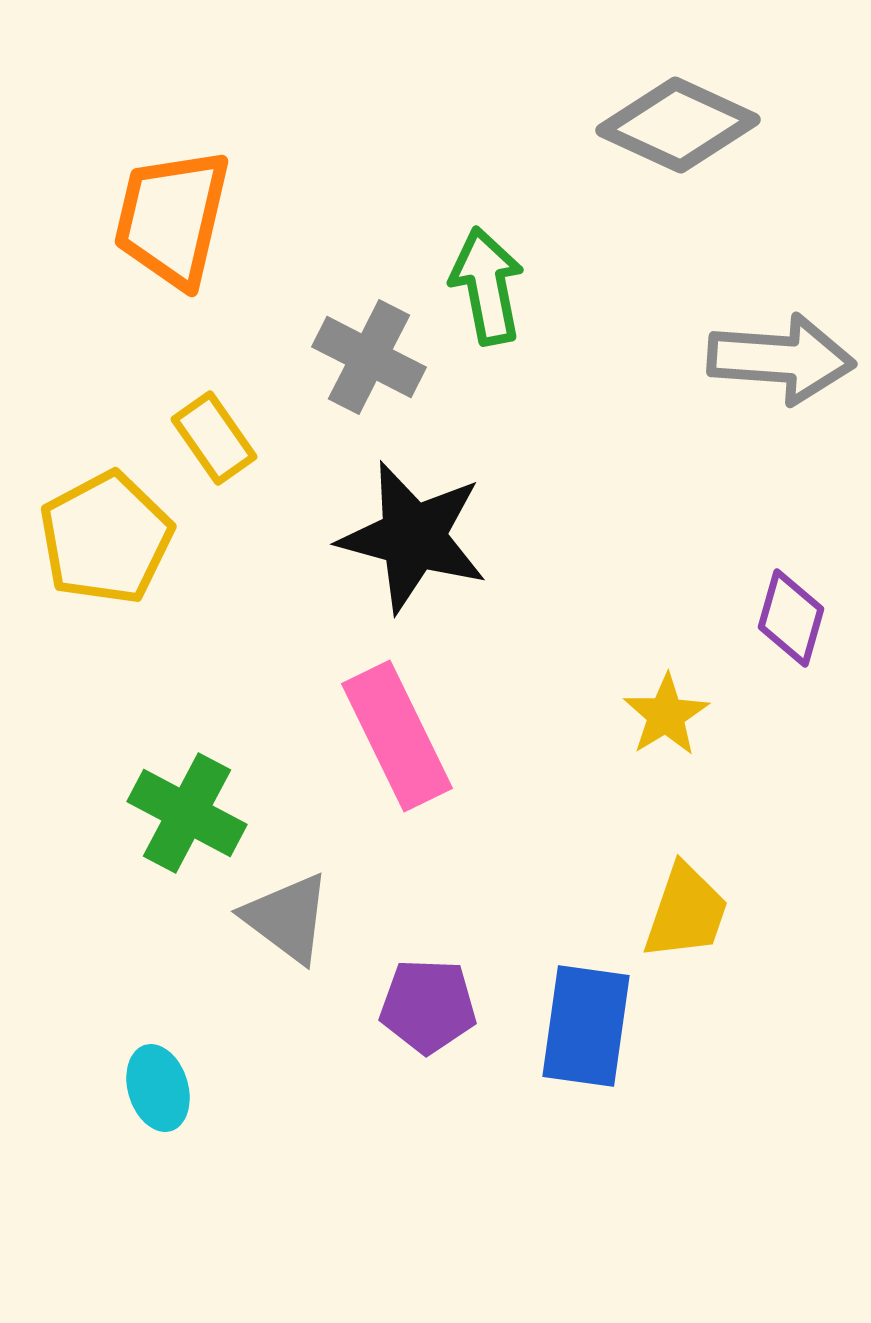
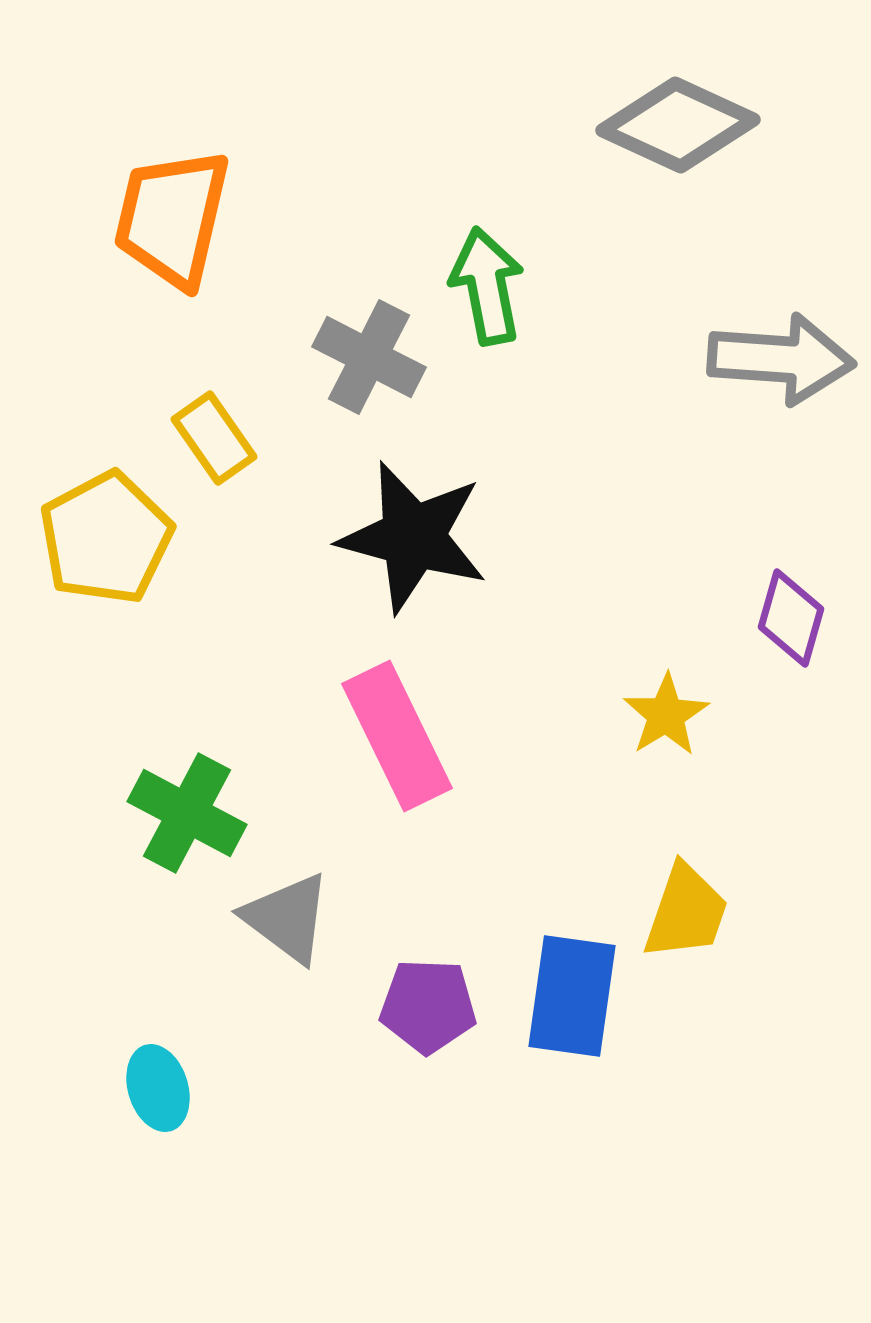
blue rectangle: moved 14 px left, 30 px up
